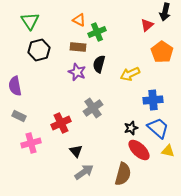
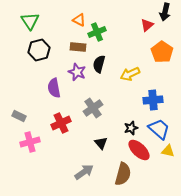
purple semicircle: moved 39 px right, 2 px down
blue trapezoid: moved 1 px right, 1 px down
pink cross: moved 1 px left, 1 px up
black triangle: moved 25 px right, 8 px up
